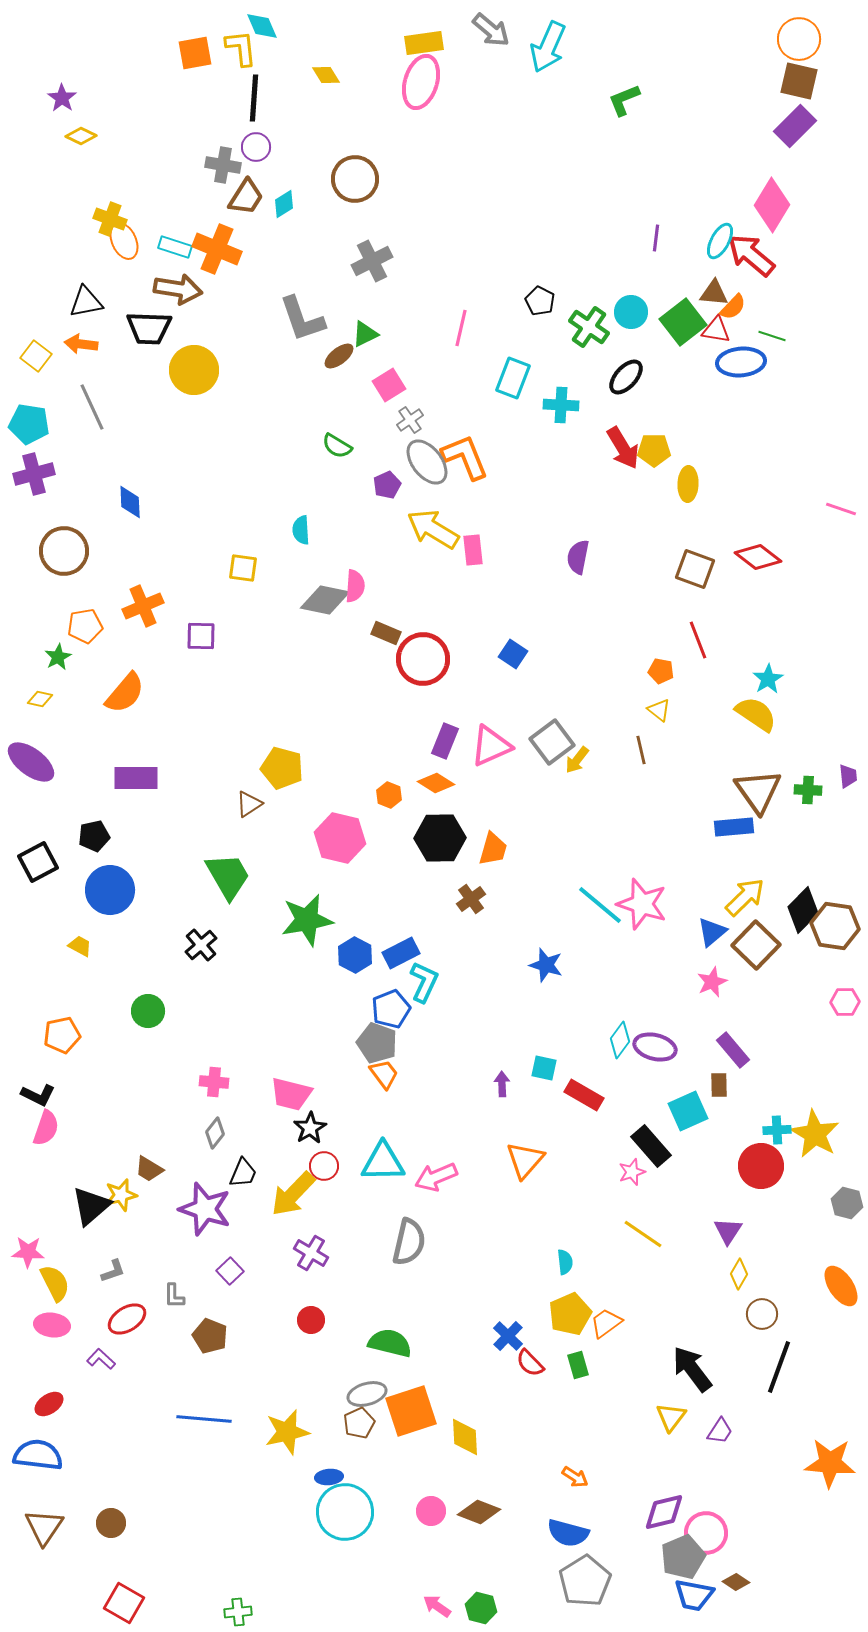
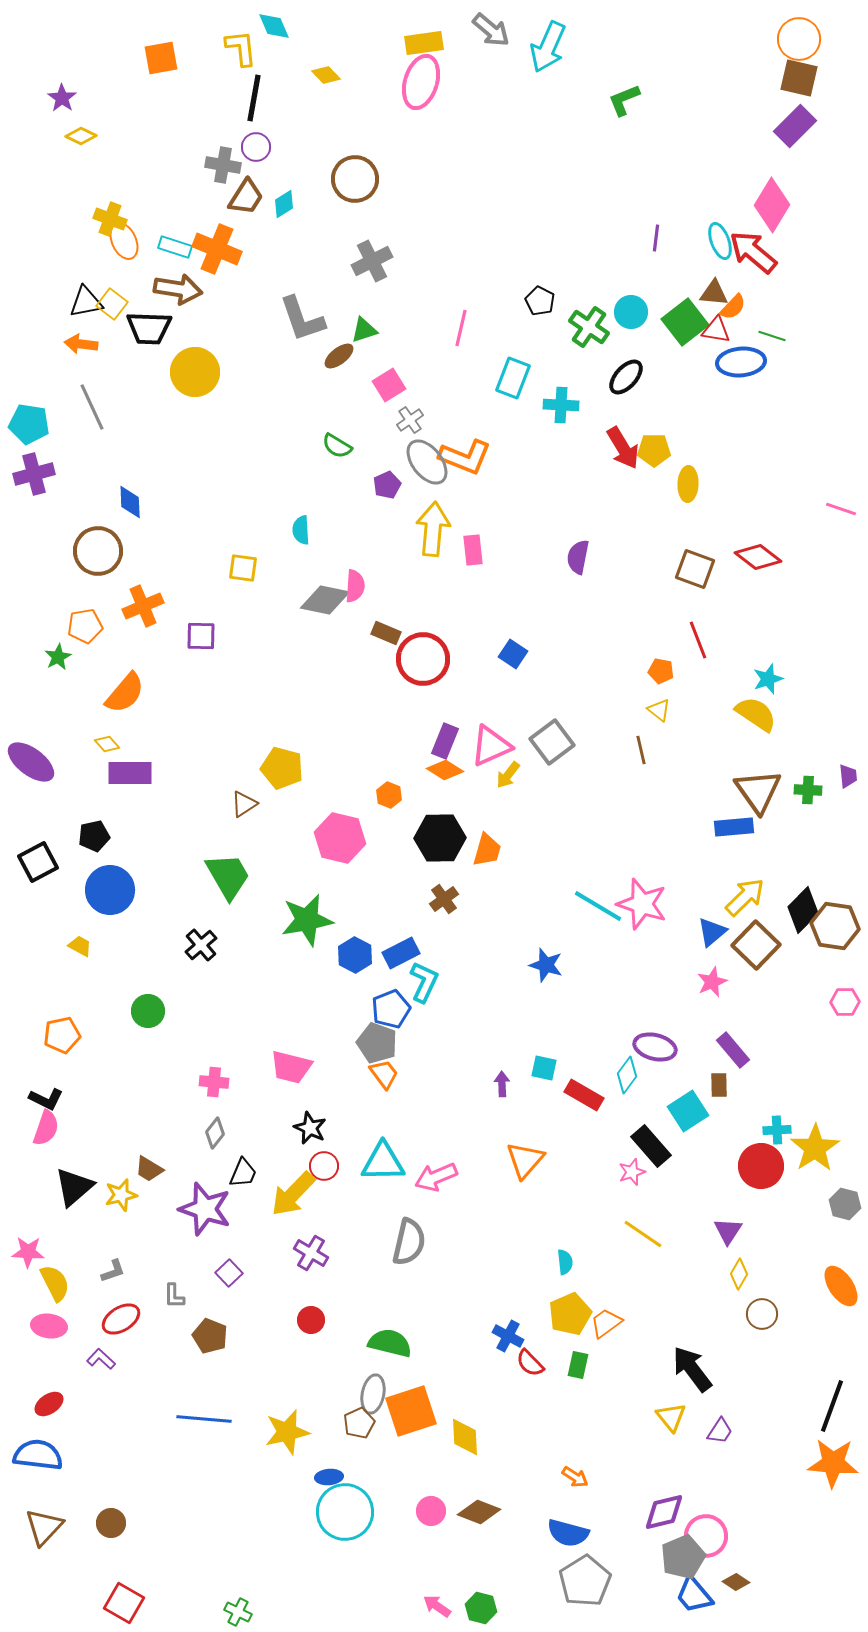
cyan diamond at (262, 26): moved 12 px right
orange square at (195, 53): moved 34 px left, 5 px down
yellow diamond at (326, 75): rotated 12 degrees counterclockwise
brown square at (799, 81): moved 3 px up
black line at (254, 98): rotated 6 degrees clockwise
cyan ellipse at (720, 241): rotated 48 degrees counterclockwise
red arrow at (751, 255): moved 2 px right, 3 px up
green square at (683, 322): moved 2 px right
green triangle at (365, 334): moved 1 px left, 4 px up; rotated 8 degrees clockwise
yellow square at (36, 356): moved 76 px right, 52 px up
yellow circle at (194, 370): moved 1 px right, 2 px down
orange L-shape at (465, 457): rotated 134 degrees clockwise
yellow arrow at (433, 529): rotated 64 degrees clockwise
brown circle at (64, 551): moved 34 px right
cyan star at (768, 679): rotated 12 degrees clockwise
yellow diamond at (40, 699): moved 67 px right, 45 px down; rotated 35 degrees clockwise
yellow arrow at (577, 760): moved 69 px left, 15 px down
purple rectangle at (136, 778): moved 6 px left, 5 px up
orange diamond at (436, 783): moved 9 px right, 13 px up
brown triangle at (249, 804): moved 5 px left
orange trapezoid at (493, 849): moved 6 px left, 1 px down
brown cross at (471, 899): moved 27 px left
cyan line at (600, 905): moved 2 px left, 1 px down; rotated 9 degrees counterclockwise
cyan diamond at (620, 1040): moved 7 px right, 35 px down
pink trapezoid at (291, 1094): moved 27 px up
black L-shape at (38, 1095): moved 8 px right, 4 px down
cyan square at (688, 1111): rotated 9 degrees counterclockwise
black star at (310, 1128): rotated 16 degrees counterclockwise
yellow star at (815, 1134): moved 14 px down; rotated 9 degrees clockwise
gray hexagon at (847, 1203): moved 2 px left, 1 px down
black triangle at (91, 1206): moved 17 px left, 19 px up
purple square at (230, 1271): moved 1 px left, 2 px down
red ellipse at (127, 1319): moved 6 px left
pink ellipse at (52, 1325): moved 3 px left, 1 px down
blue cross at (508, 1336): rotated 16 degrees counterclockwise
green rectangle at (578, 1365): rotated 28 degrees clockwise
black line at (779, 1367): moved 53 px right, 39 px down
gray ellipse at (367, 1394): moved 6 px right; rotated 63 degrees counterclockwise
yellow triangle at (671, 1417): rotated 16 degrees counterclockwise
orange star at (830, 1463): moved 3 px right
brown triangle at (44, 1527): rotated 9 degrees clockwise
pink circle at (706, 1533): moved 3 px down
blue trapezoid at (694, 1595): rotated 39 degrees clockwise
green cross at (238, 1612): rotated 32 degrees clockwise
